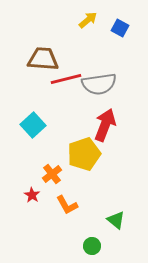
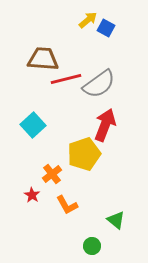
blue square: moved 14 px left
gray semicircle: rotated 28 degrees counterclockwise
